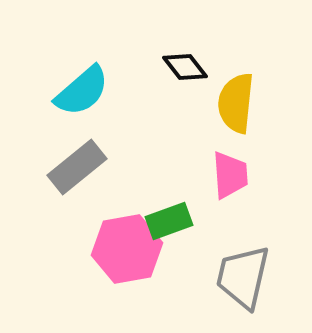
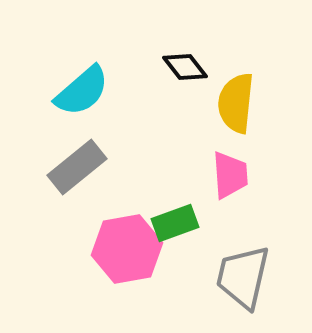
green rectangle: moved 6 px right, 2 px down
